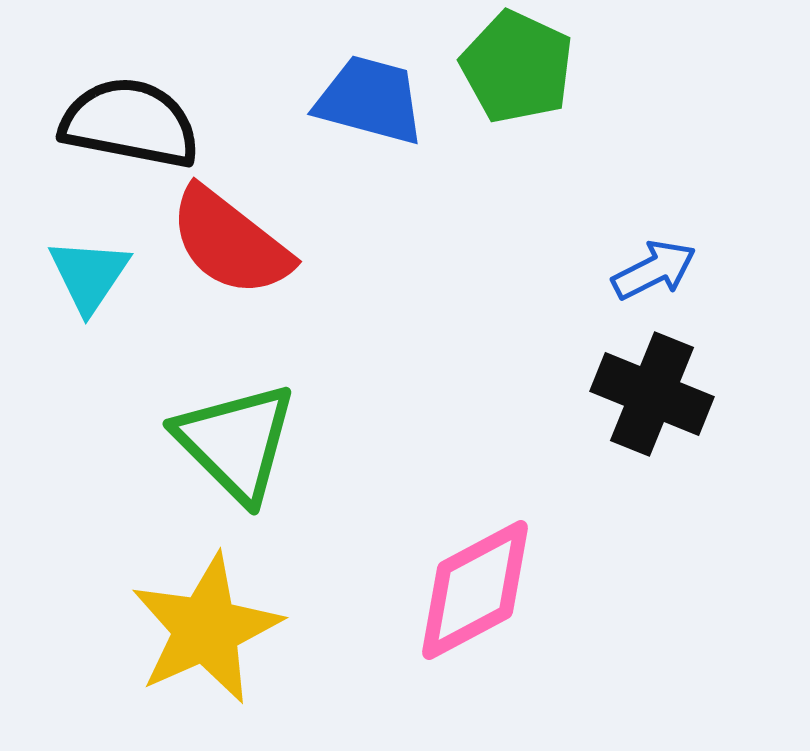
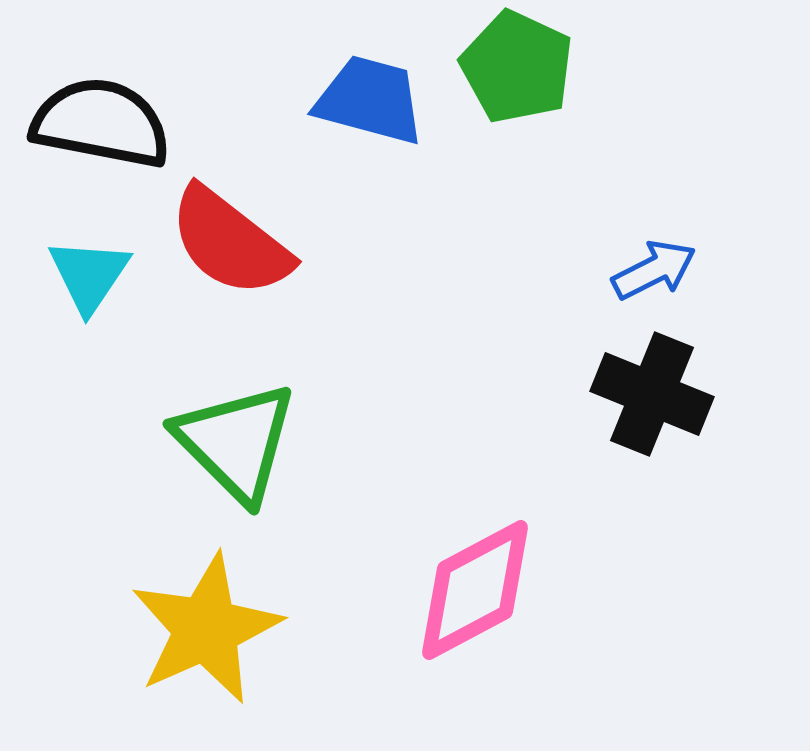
black semicircle: moved 29 px left
